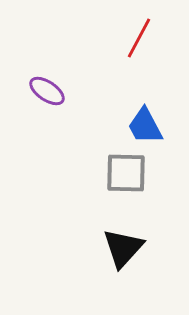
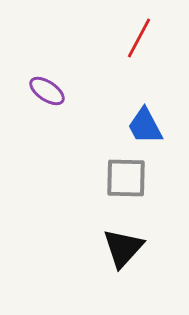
gray square: moved 5 px down
